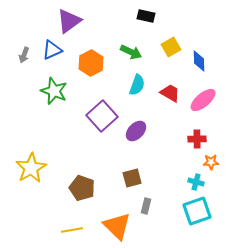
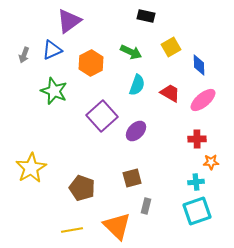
blue diamond: moved 4 px down
cyan cross: rotated 21 degrees counterclockwise
